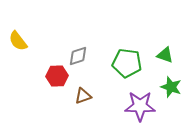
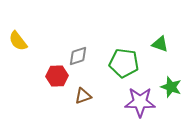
green triangle: moved 5 px left, 11 px up
green pentagon: moved 3 px left
purple star: moved 4 px up
